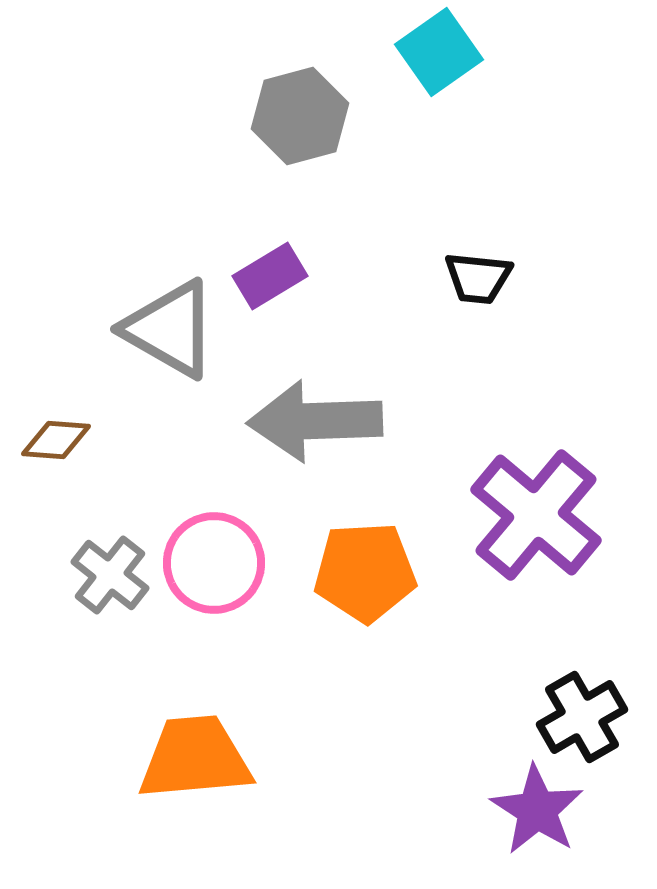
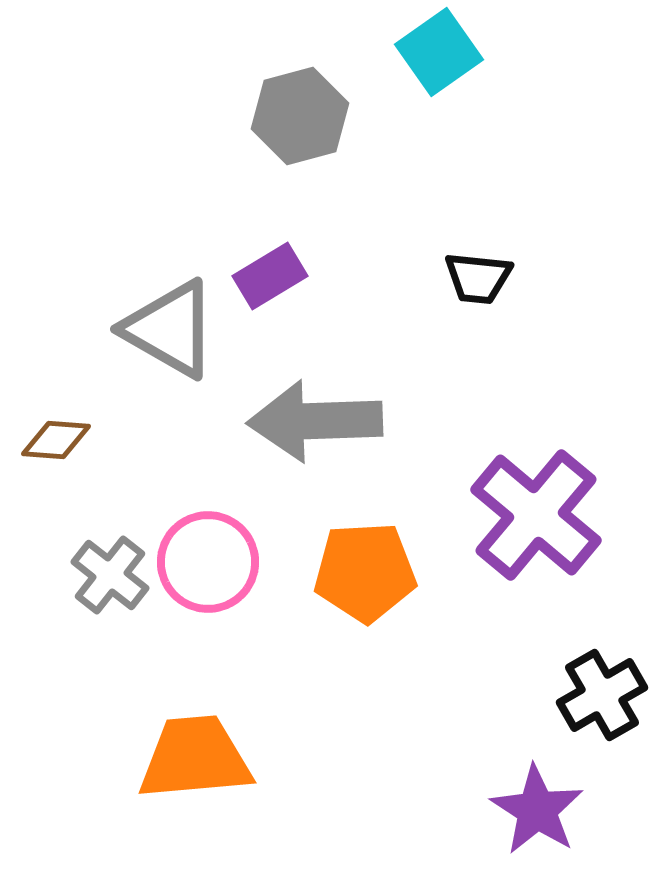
pink circle: moved 6 px left, 1 px up
black cross: moved 20 px right, 22 px up
